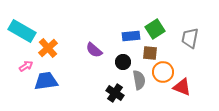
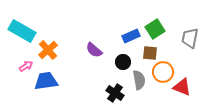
blue rectangle: rotated 18 degrees counterclockwise
orange cross: moved 2 px down
